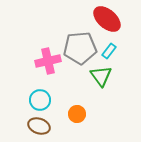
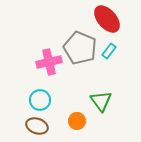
red ellipse: rotated 8 degrees clockwise
gray pentagon: rotated 28 degrees clockwise
pink cross: moved 1 px right, 1 px down
green triangle: moved 25 px down
orange circle: moved 7 px down
brown ellipse: moved 2 px left
